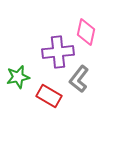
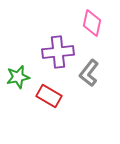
pink diamond: moved 6 px right, 9 px up
gray L-shape: moved 10 px right, 6 px up
